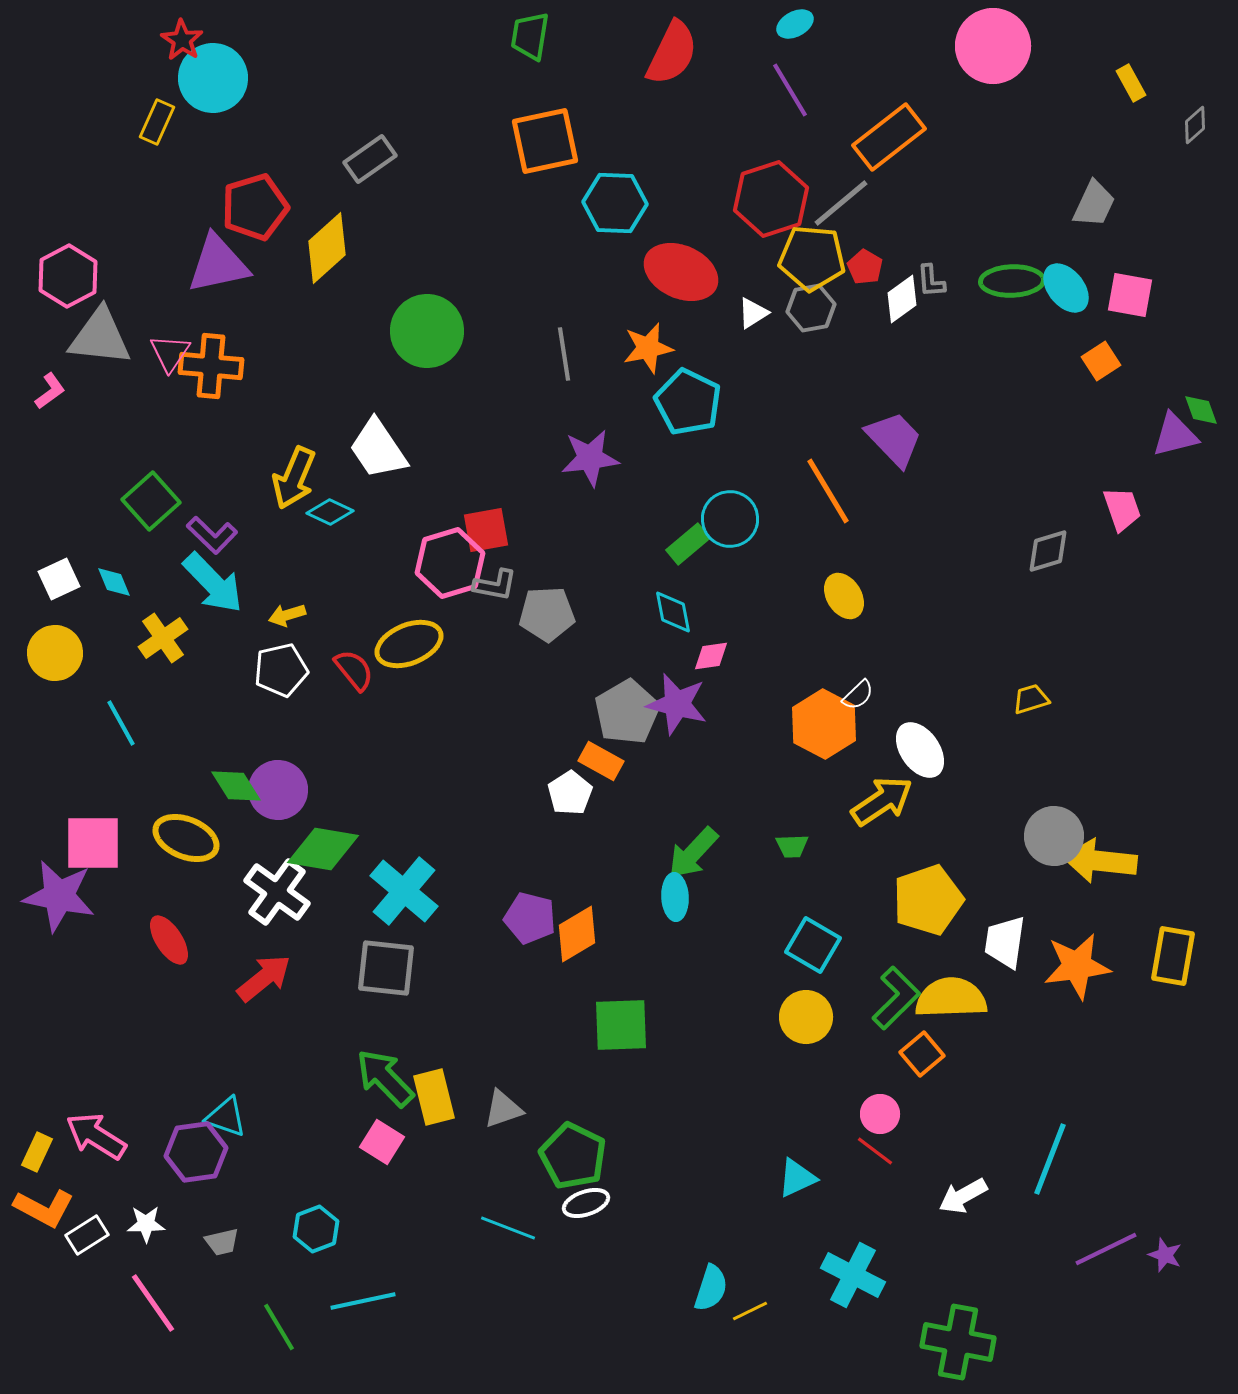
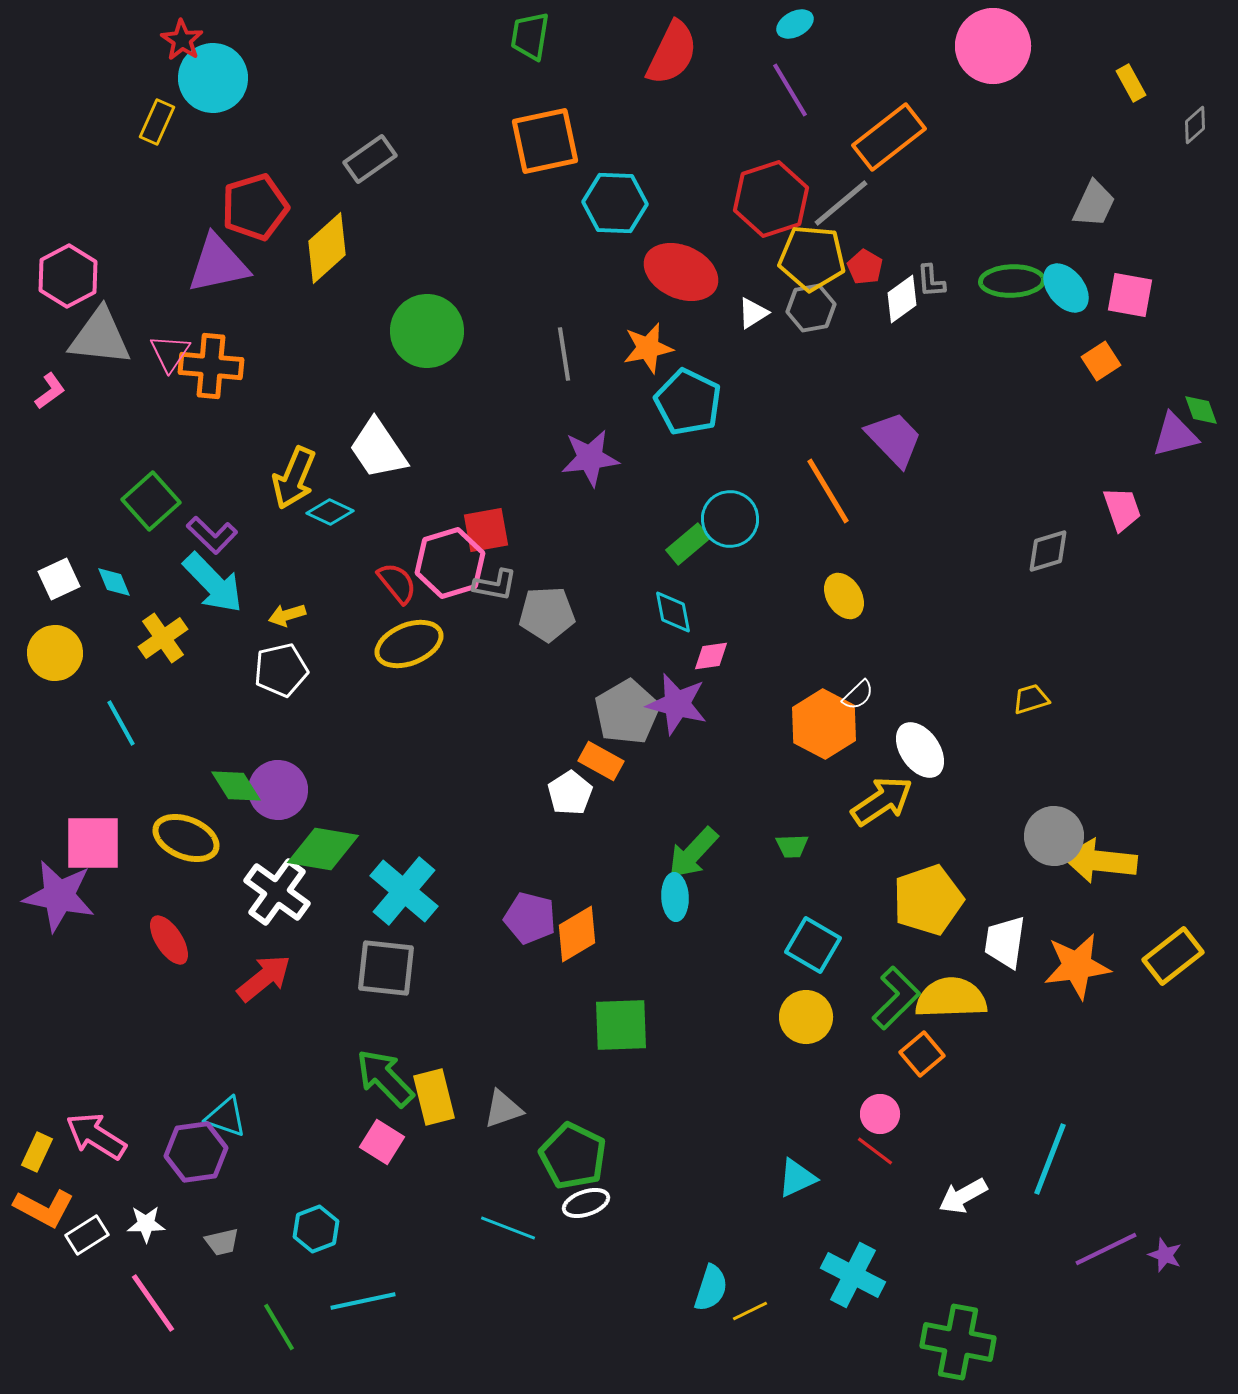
red semicircle at (354, 670): moved 43 px right, 87 px up
yellow rectangle at (1173, 956): rotated 42 degrees clockwise
